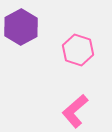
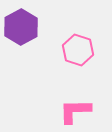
pink L-shape: rotated 40 degrees clockwise
